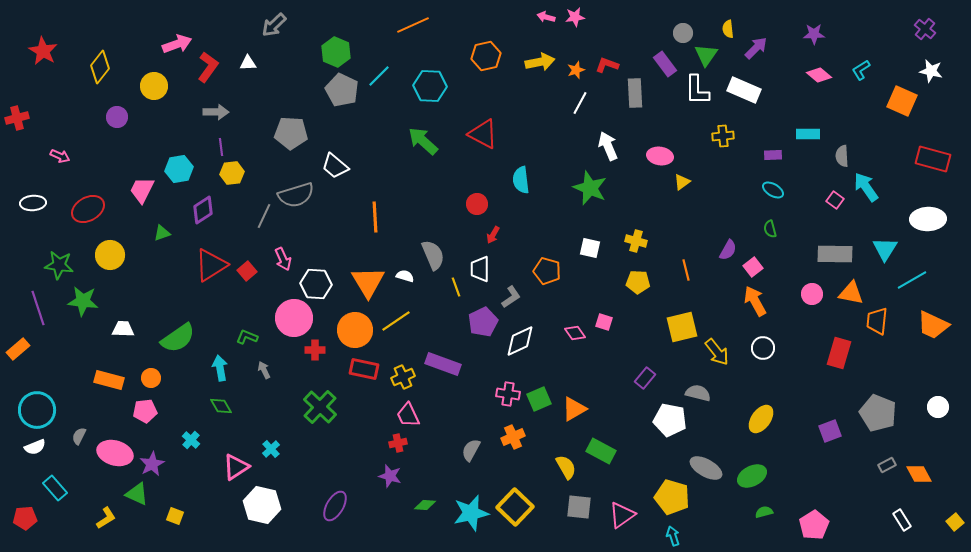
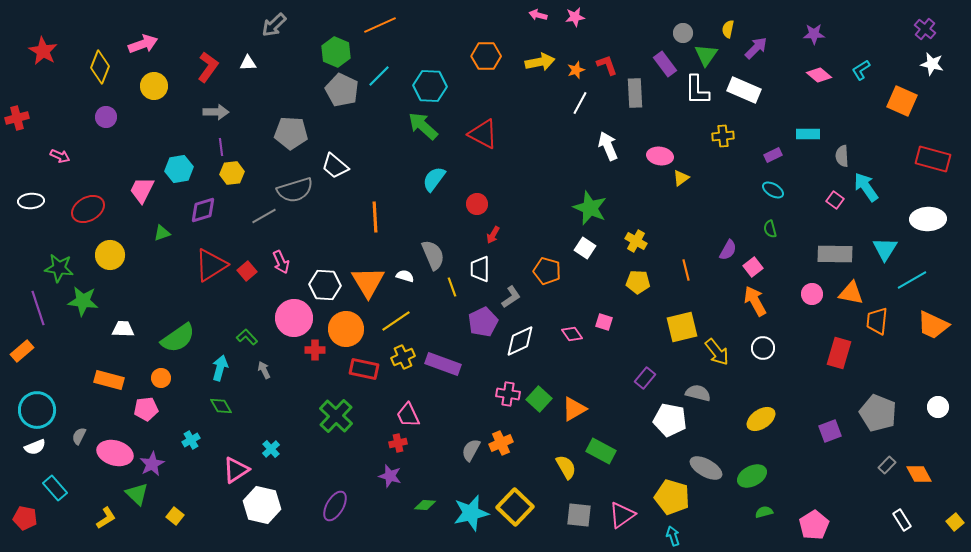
pink arrow at (546, 17): moved 8 px left, 2 px up
orange line at (413, 25): moved 33 px left
yellow semicircle at (728, 29): rotated 18 degrees clockwise
pink arrow at (177, 44): moved 34 px left
orange hexagon at (486, 56): rotated 12 degrees clockwise
red L-shape at (607, 65): rotated 50 degrees clockwise
yellow diamond at (100, 67): rotated 16 degrees counterclockwise
white star at (931, 71): moved 1 px right, 7 px up
purple circle at (117, 117): moved 11 px left
green arrow at (423, 141): moved 15 px up
purple rectangle at (773, 155): rotated 24 degrees counterclockwise
cyan semicircle at (521, 180): moved 87 px left, 1 px up; rotated 44 degrees clockwise
yellow triangle at (682, 182): moved 1 px left, 4 px up
green star at (590, 188): moved 20 px down
gray semicircle at (296, 195): moved 1 px left, 5 px up
white ellipse at (33, 203): moved 2 px left, 2 px up
purple diamond at (203, 210): rotated 16 degrees clockwise
gray line at (264, 216): rotated 35 degrees clockwise
yellow cross at (636, 241): rotated 15 degrees clockwise
white square at (590, 248): moved 5 px left; rotated 20 degrees clockwise
pink arrow at (283, 259): moved 2 px left, 3 px down
green star at (59, 265): moved 3 px down
white hexagon at (316, 284): moved 9 px right, 1 px down
yellow line at (456, 287): moved 4 px left
orange circle at (355, 330): moved 9 px left, 1 px up
pink diamond at (575, 333): moved 3 px left, 1 px down
green L-shape at (247, 337): rotated 25 degrees clockwise
orange rectangle at (18, 349): moved 4 px right, 2 px down
cyan arrow at (220, 368): rotated 25 degrees clockwise
yellow cross at (403, 377): moved 20 px up
orange circle at (151, 378): moved 10 px right
green square at (539, 399): rotated 25 degrees counterclockwise
green cross at (320, 407): moved 16 px right, 9 px down
pink pentagon at (145, 411): moved 1 px right, 2 px up
yellow ellipse at (761, 419): rotated 20 degrees clockwise
orange cross at (513, 437): moved 12 px left, 6 px down
cyan cross at (191, 440): rotated 18 degrees clockwise
gray rectangle at (887, 465): rotated 18 degrees counterclockwise
pink triangle at (236, 467): moved 3 px down
green triangle at (137, 494): rotated 20 degrees clockwise
gray square at (579, 507): moved 8 px down
yellow square at (175, 516): rotated 18 degrees clockwise
red pentagon at (25, 518): rotated 15 degrees clockwise
